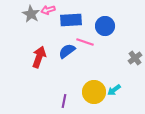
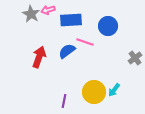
blue circle: moved 3 px right
cyan arrow: rotated 16 degrees counterclockwise
